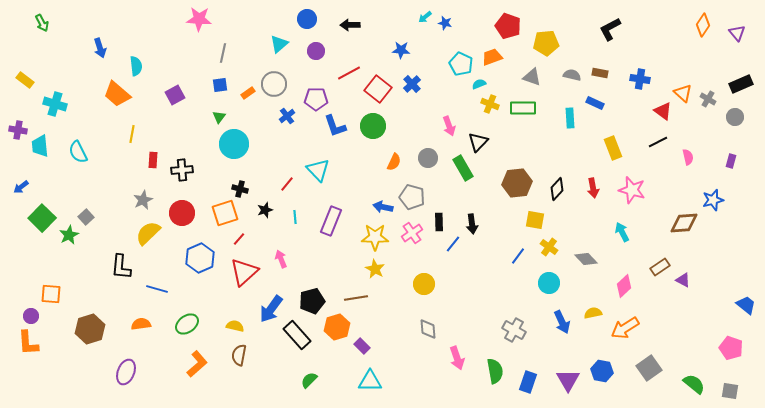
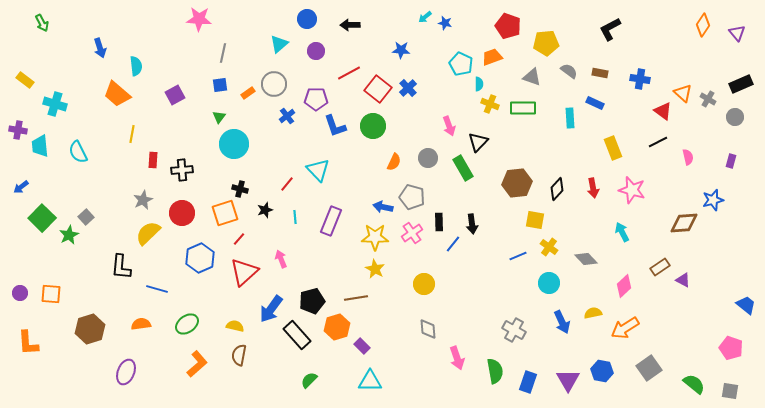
gray semicircle at (572, 75): moved 3 px left, 4 px up; rotated 24 degrees clockwise
blue cross at (412, 84): moved 4 px left, 4 px down
cyan semicircle at (479, 84): rotated 112 degrees clockwise
blue line at (518, 256): rotated 30 degrees clockwise
purple circle at (31, 316): moved 11 px left, 23 px up
